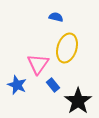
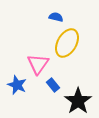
yellow ellipse: moved 5 px up; rotated 12 degrees clockwise
